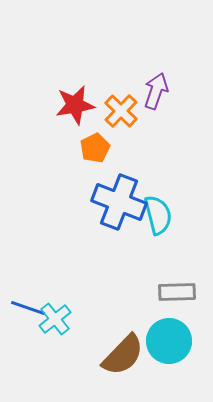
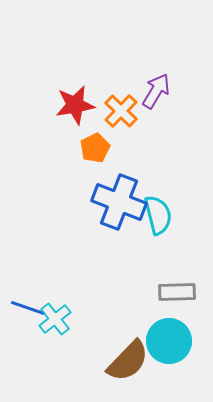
purple arrow: rotated 12 degrees clockwise
brown semicircle: moved 5 px right, 6 px down
